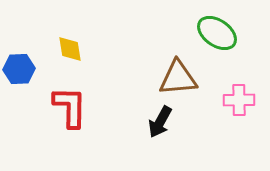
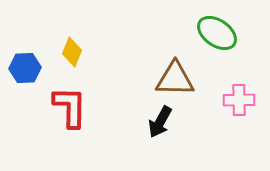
yellow diamond: moved 2 px right, 3 px down; rotated 32 degrees clockwise
blue hexagon: moved 6 px right, 1 px up
brown triangle: moved 3 px left, 1 px down; rotated 6 degrees clockwise
